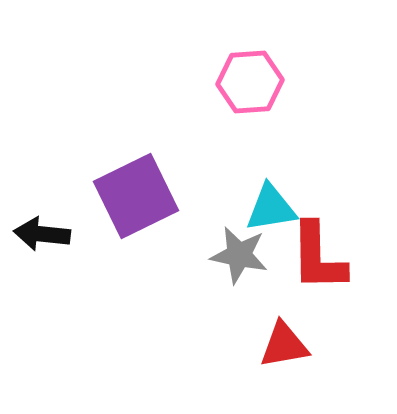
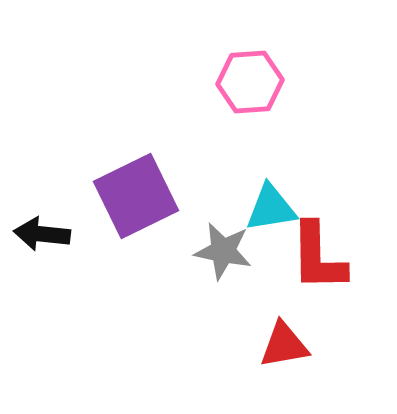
gray star: moved 16 px left, 4 px up
